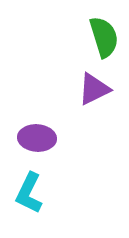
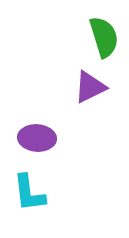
purple triangle: moved 4 px left, 2 px up
cyan L-shape: rotated 33 degrees counterclockwise
